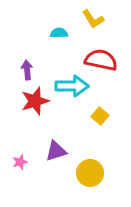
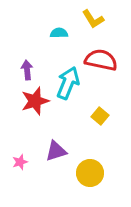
cyan arrow: moved 4 px left, 3 px up; rotated 68 degrees counterclockwise
